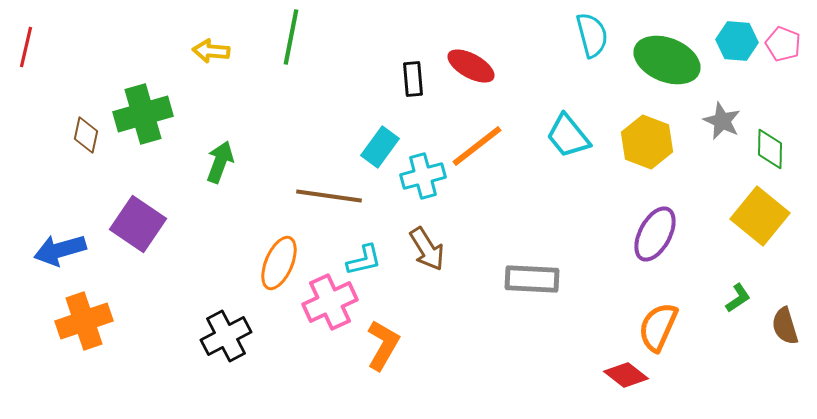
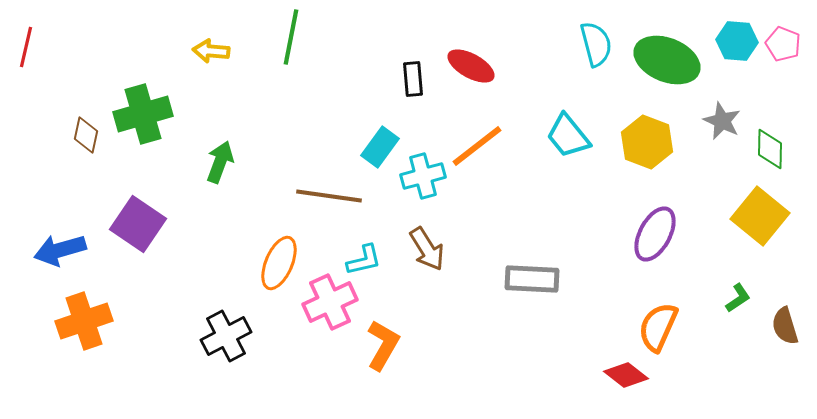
cyan semicircle: moved 4 px right, 9 px down
